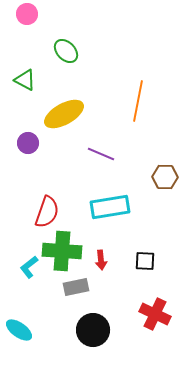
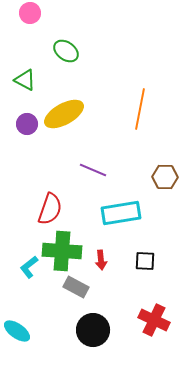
pink circle: moved 3 px right, 1 px up
green ellipse: rotated 10 degrees counterclockwise
orange line: moved 2 px right, 8 px down
purple circle: moved 1 px left, 19 px up
purple line: moved 8 px left, 16 px down
cyan rectangle: moved 11 px right, 6 px down
red semicircle: moved 3 px right, 3 px up
gray rectangle: rotated 40 degrees clockwise
red cross: moved 1 px left, 6 px down
cyan ellipse: moved 2 px left, 1 px down
